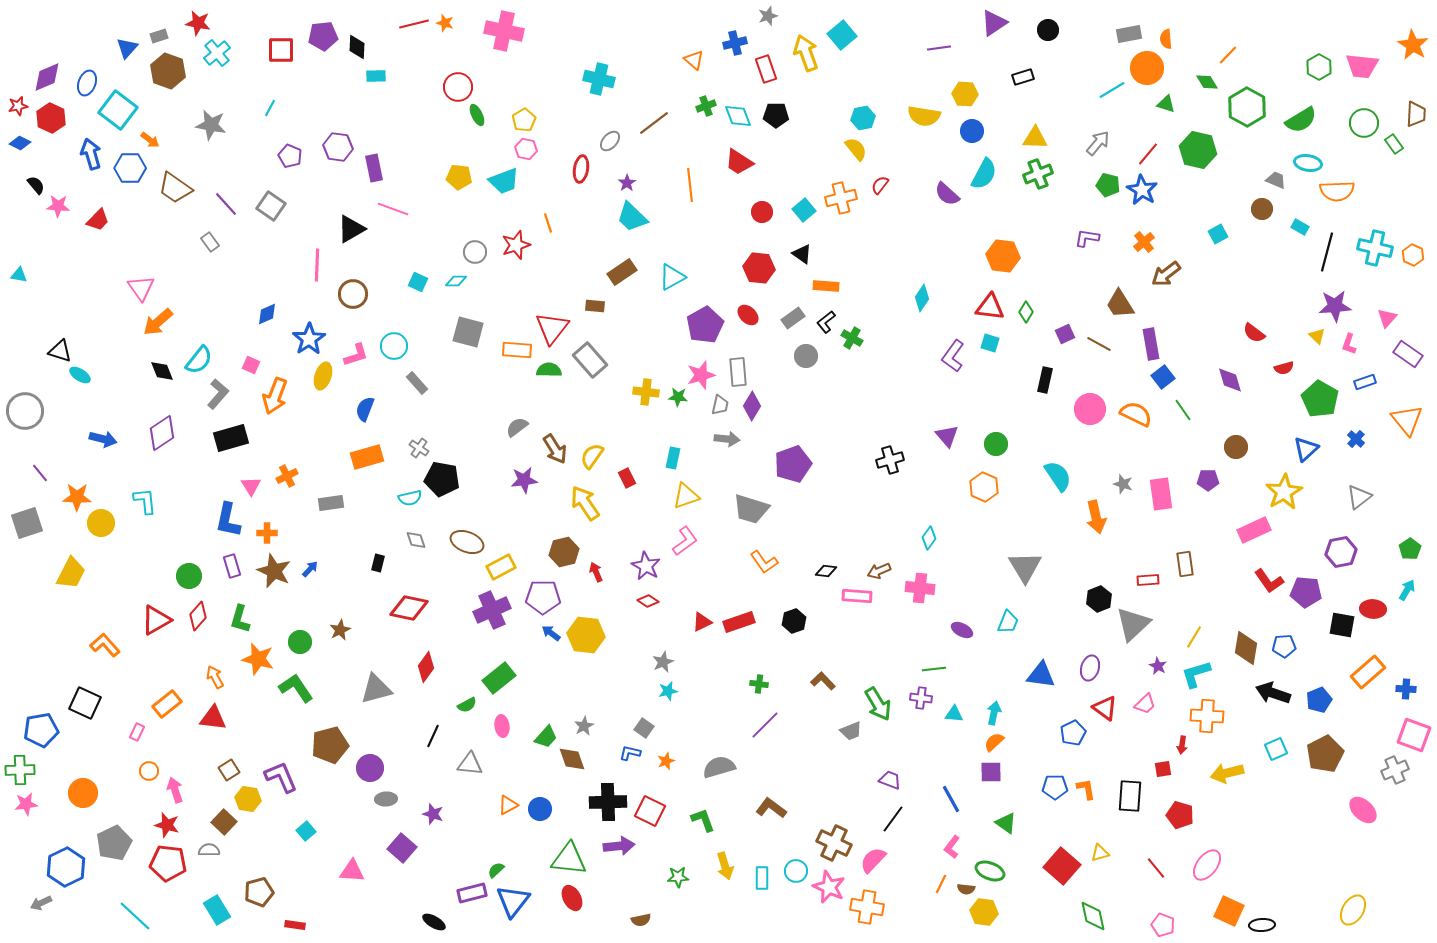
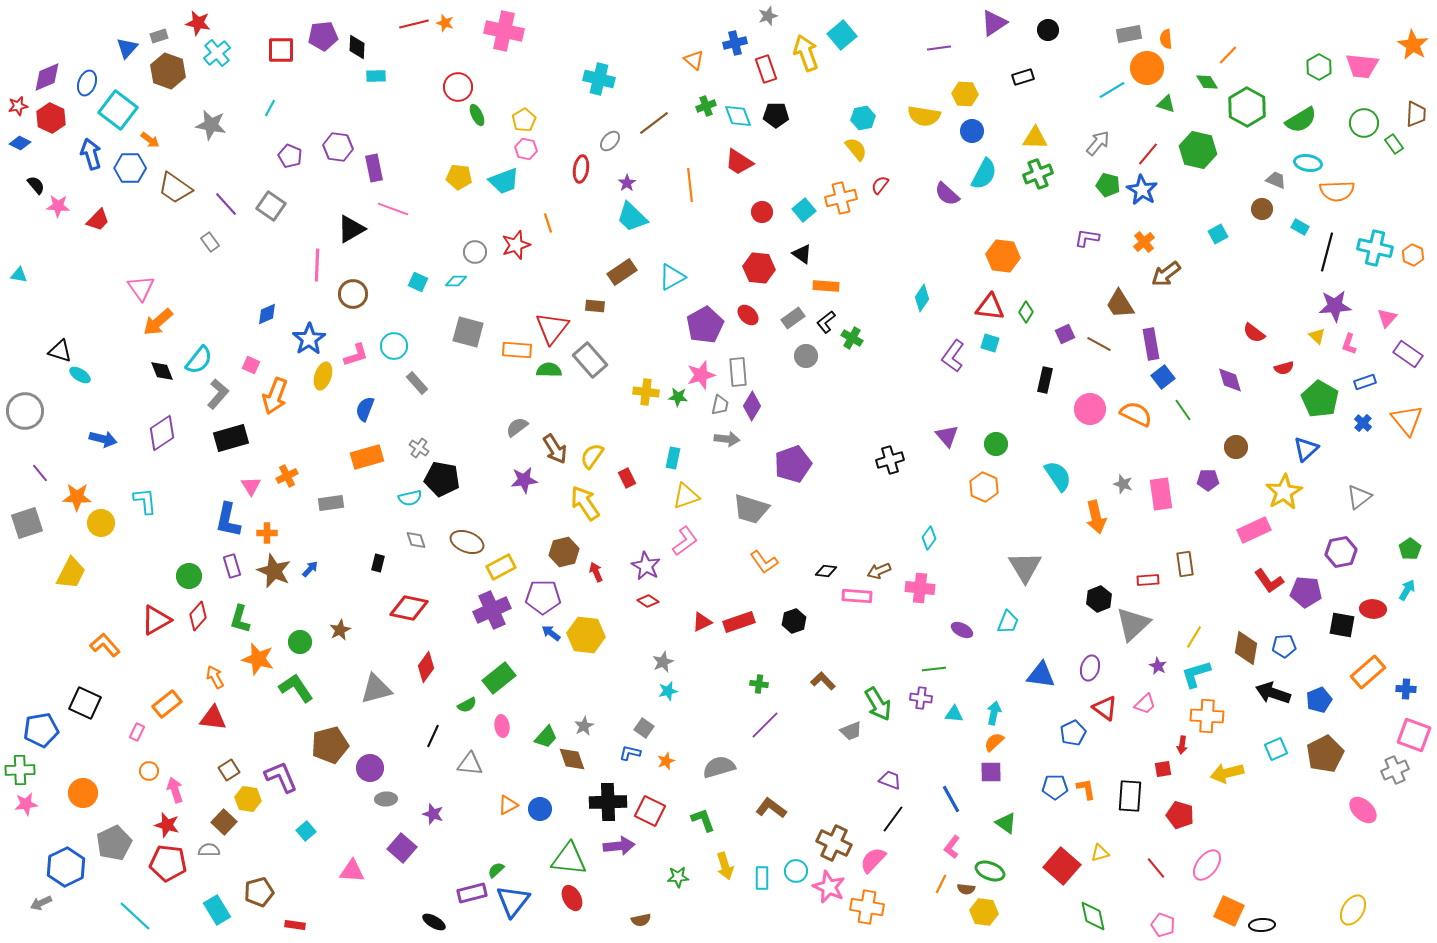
blue cross at (1356, 439): moved 7 px right, 16 px up
